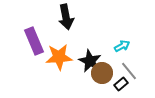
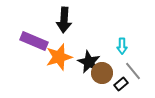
black arrow: moved 2 px left, 3 px down; rotated 15 degrees clockwise
purple rectangle: rotated 44 degrees counterclockwise
cyan arrow: rotated 119 degrees clockwise
orange star: rotated 12 degrees counterclockwise
black star: moved 1 px left, 1 px down
gray line: moved 4 px right
